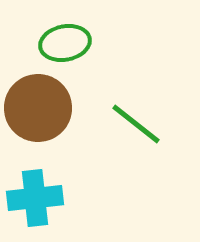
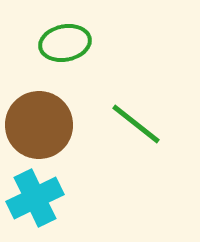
brown circle: moved 1 px right, 17 px down
cyan cross: rotated 20 degrees counterclockwise
